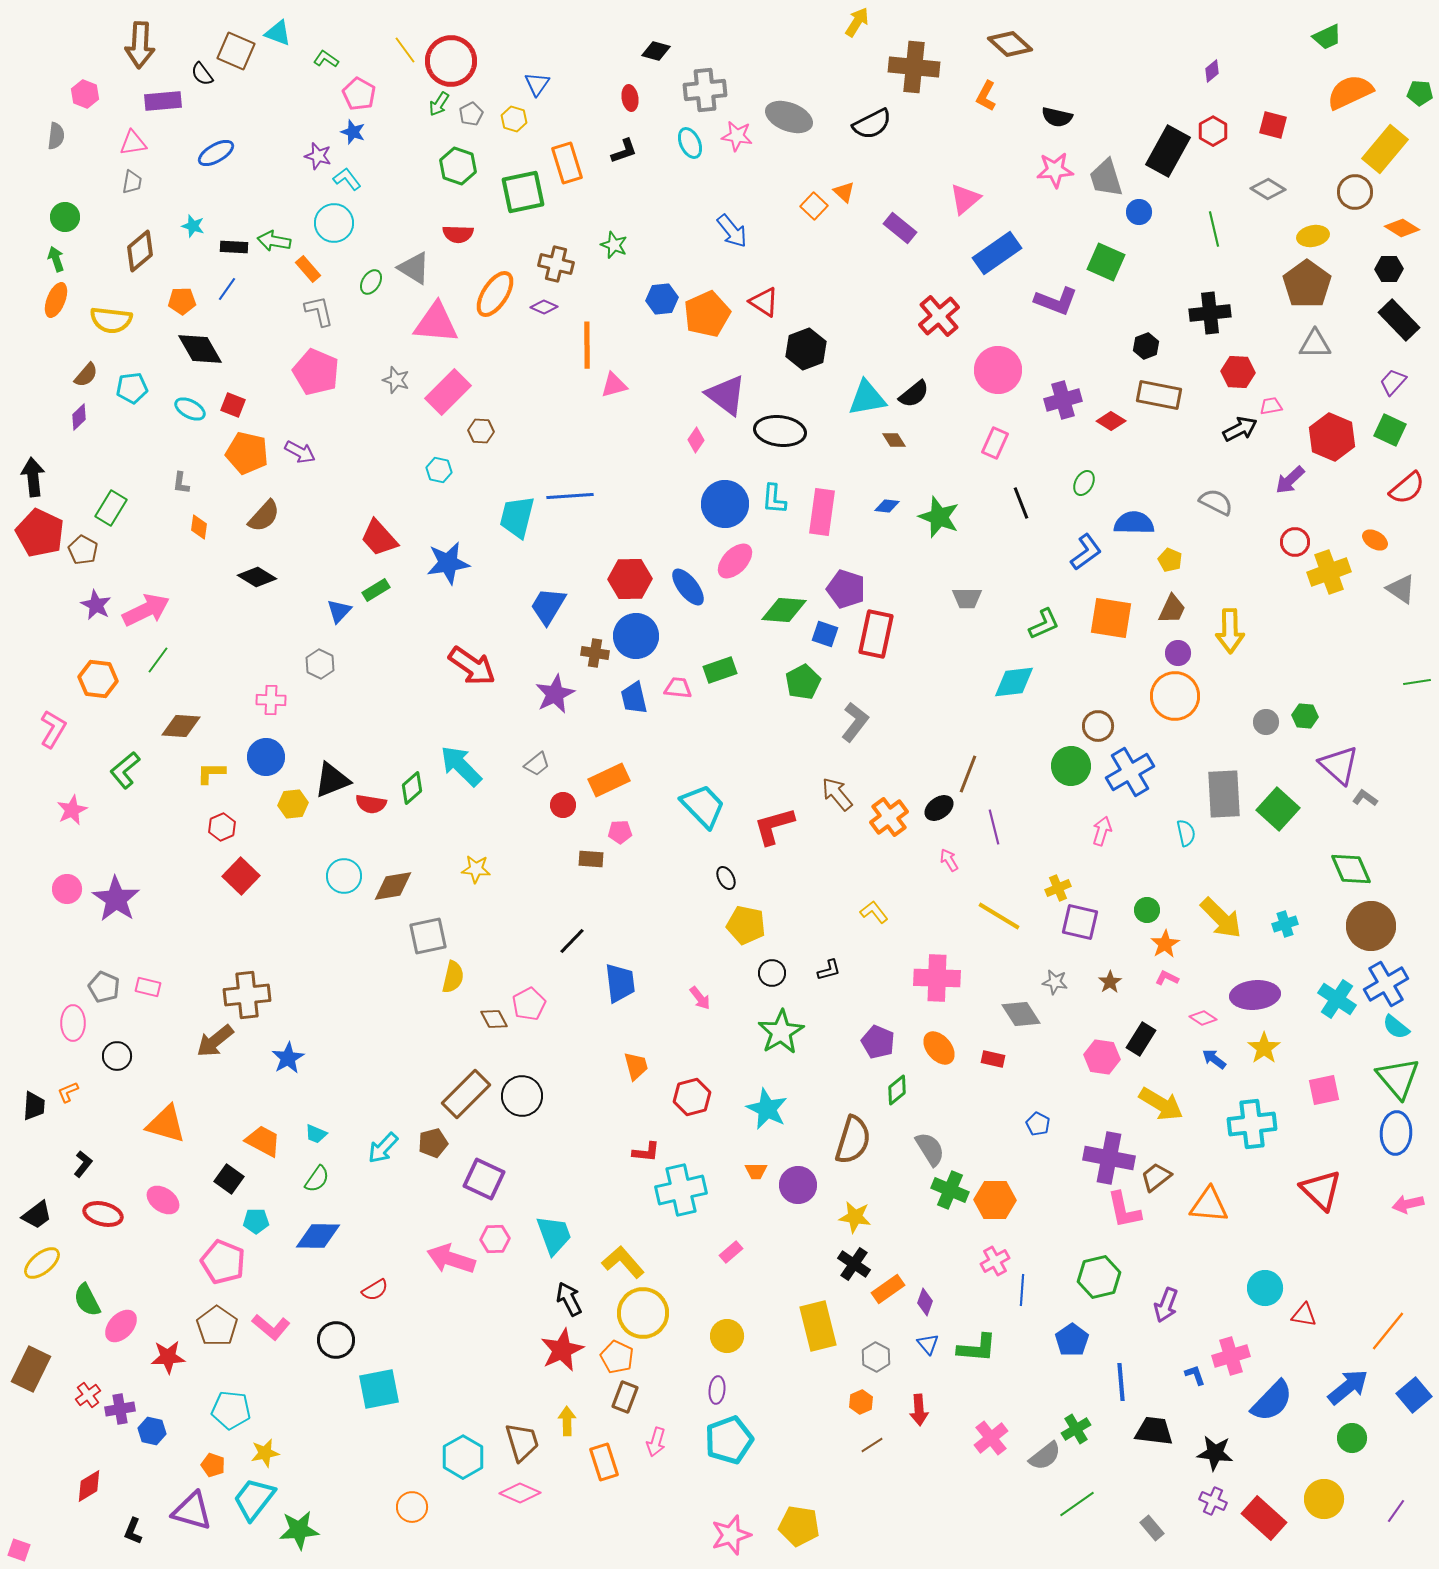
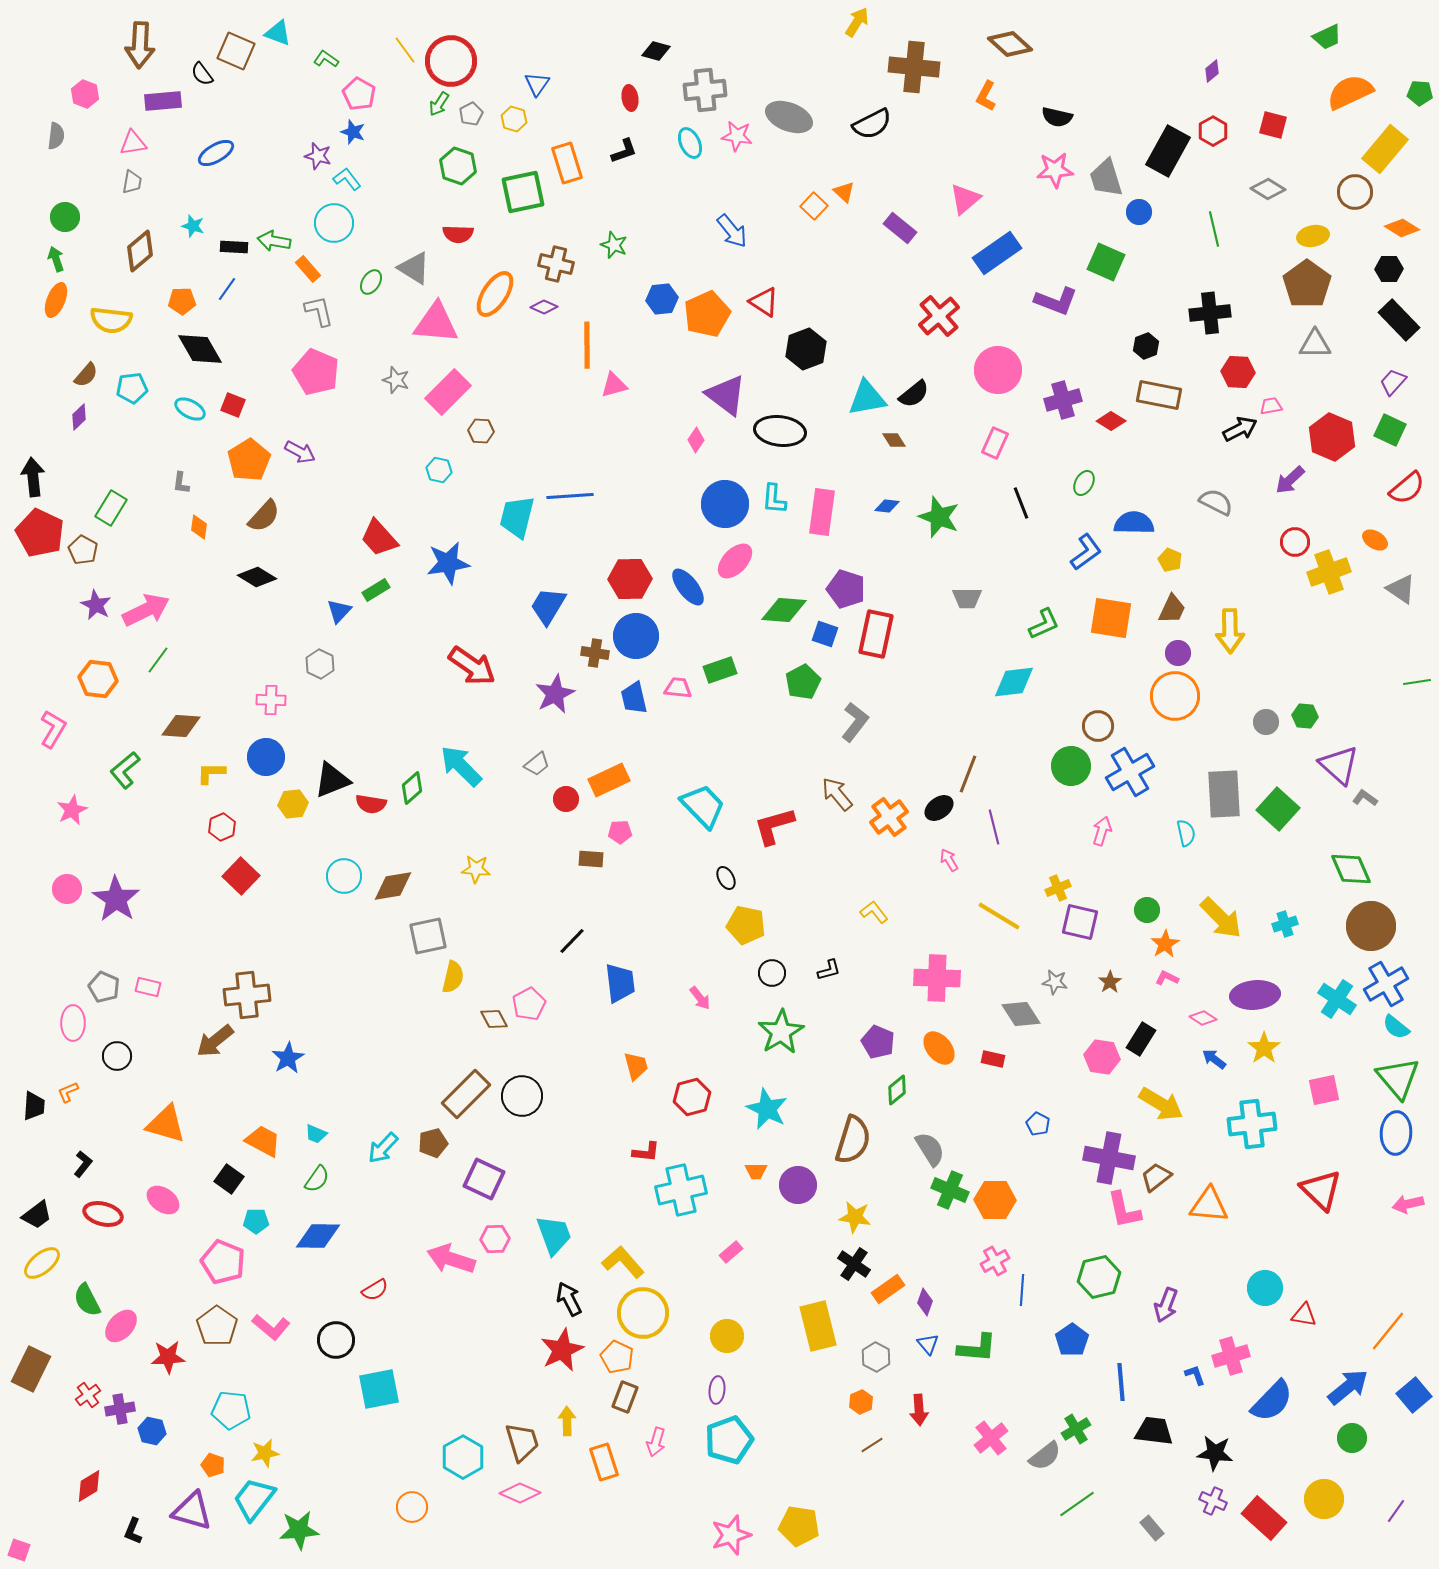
orange pentagon at (247, 453): moved 2 px right, 7 px down; rotated 27 degrees clockwise
red circle at (563, 805): moved 3 px right, 6 px up
